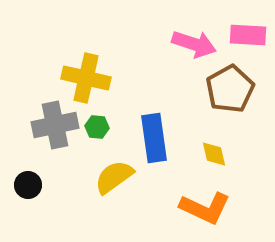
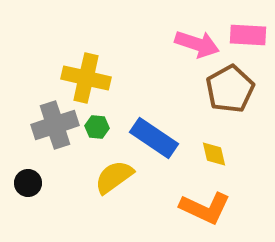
pink arrow: moved 3 px right
gray cross: rotated 6 degrees counterclockwise
blue rectangle: rotated 48 degrees counterclockwise
black circle: moved 2 px up
